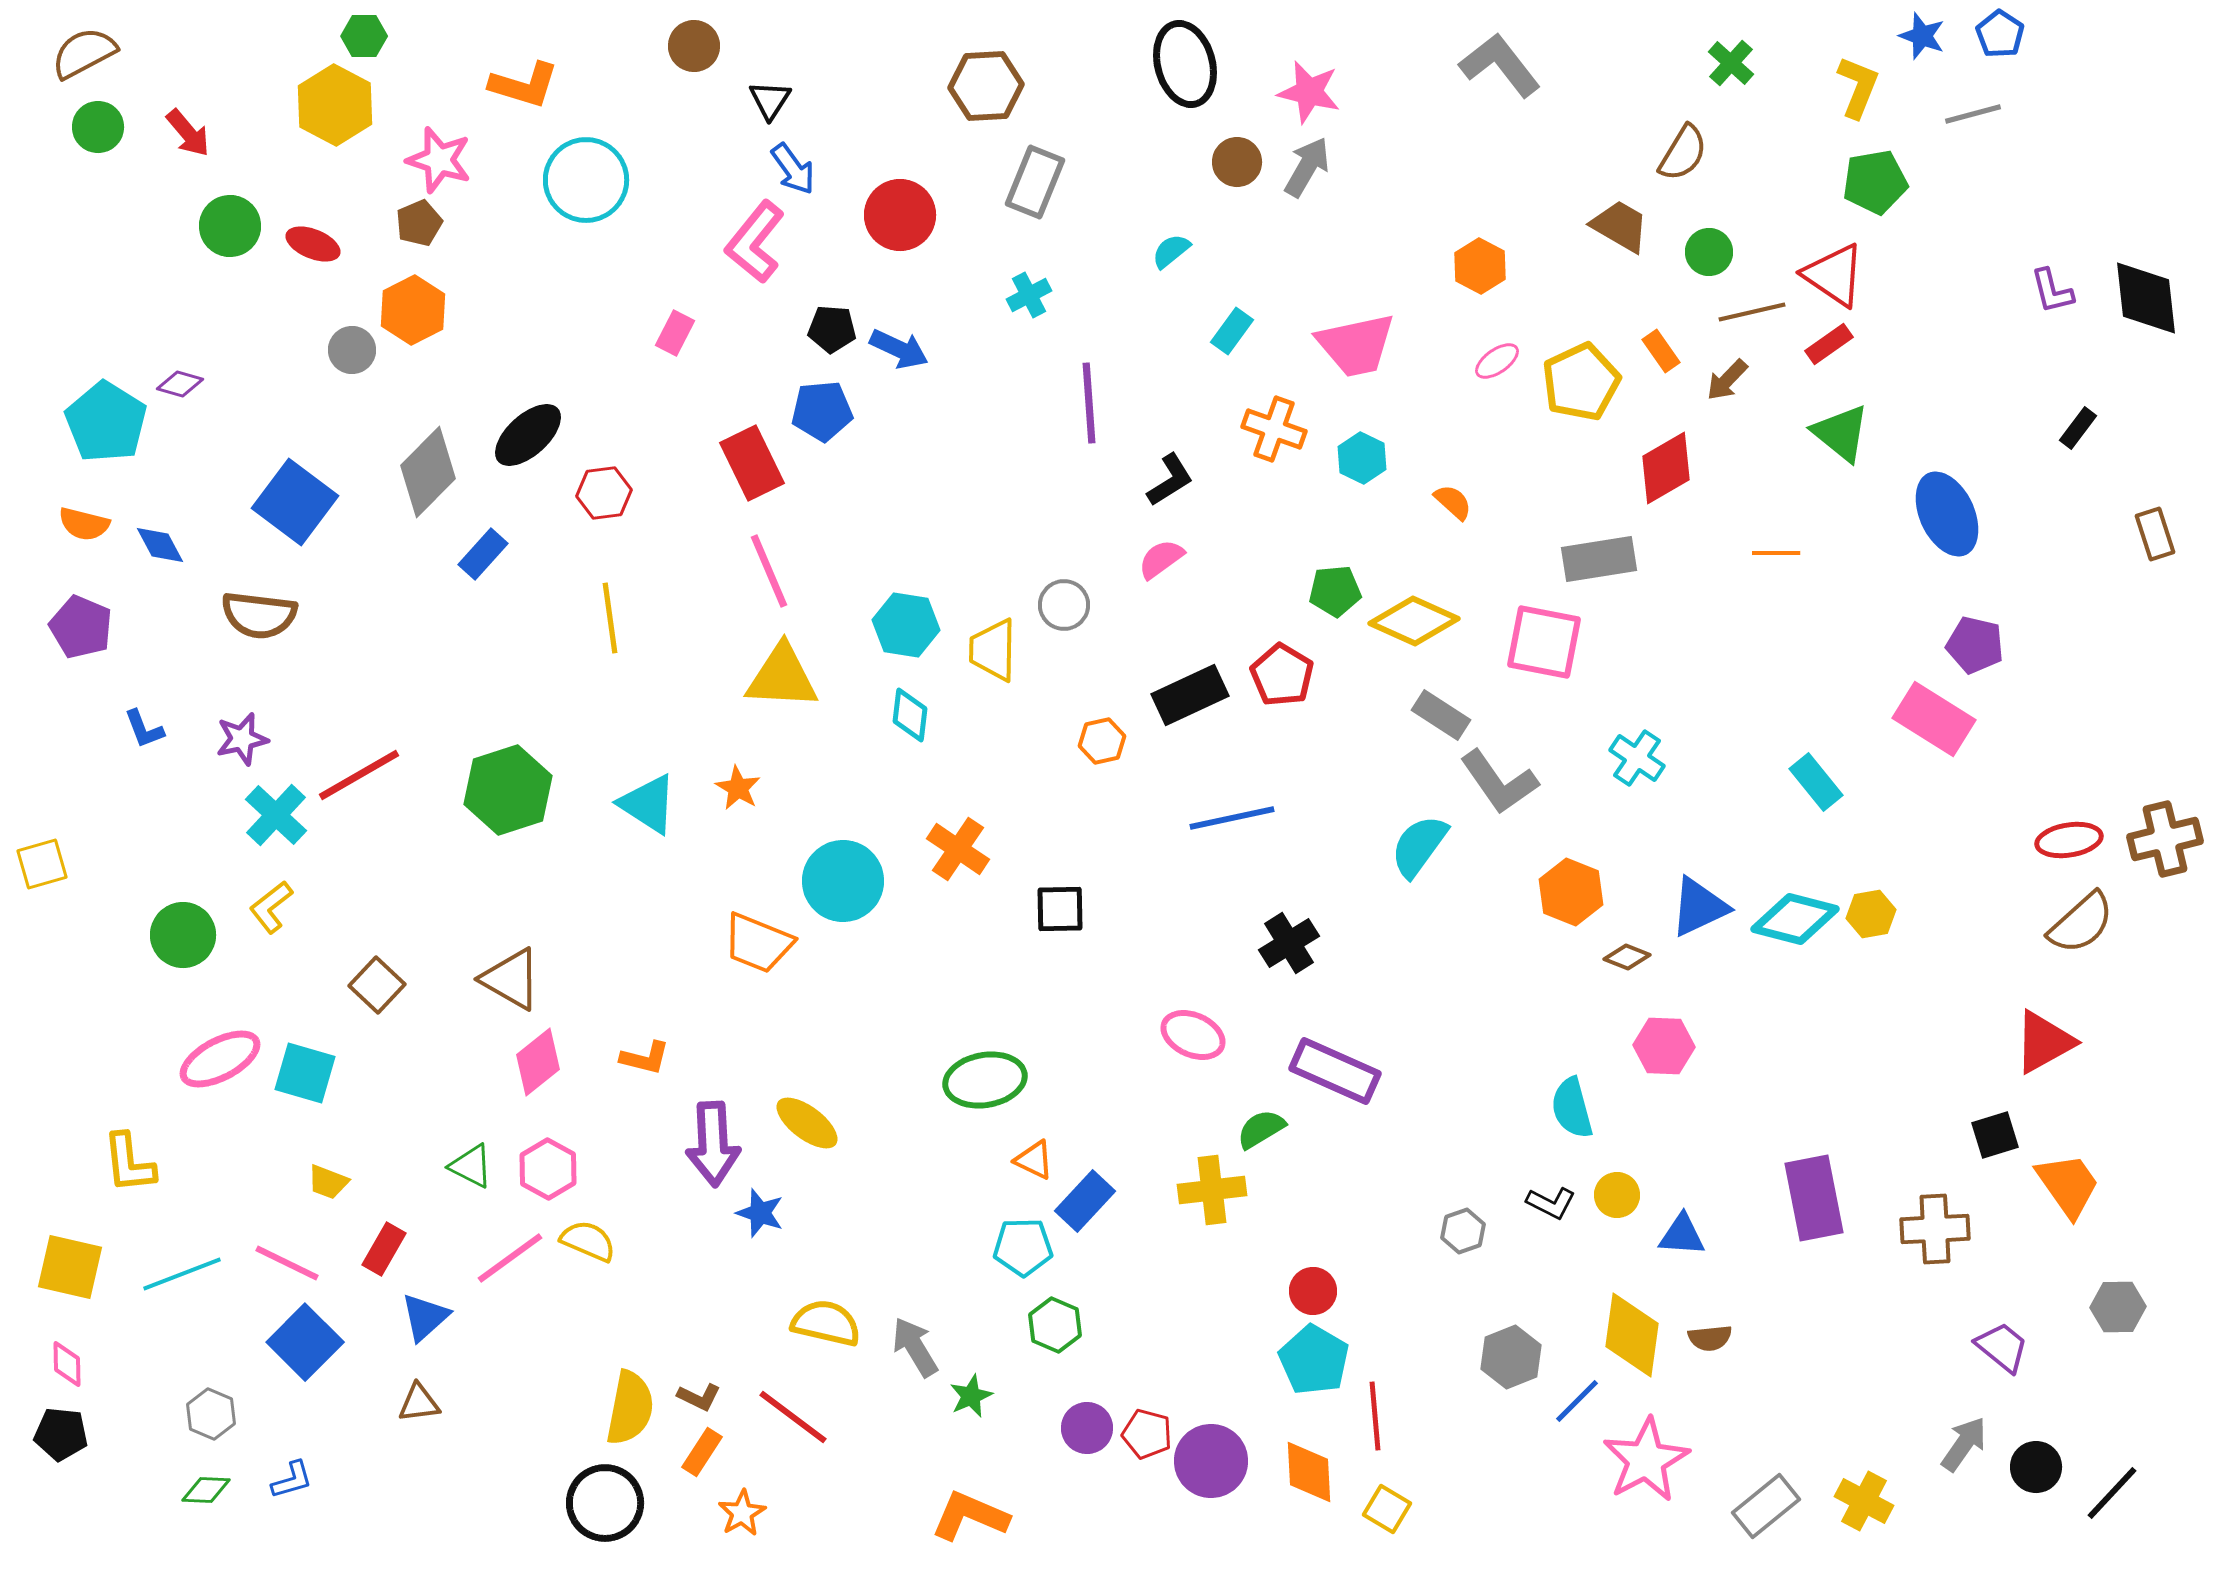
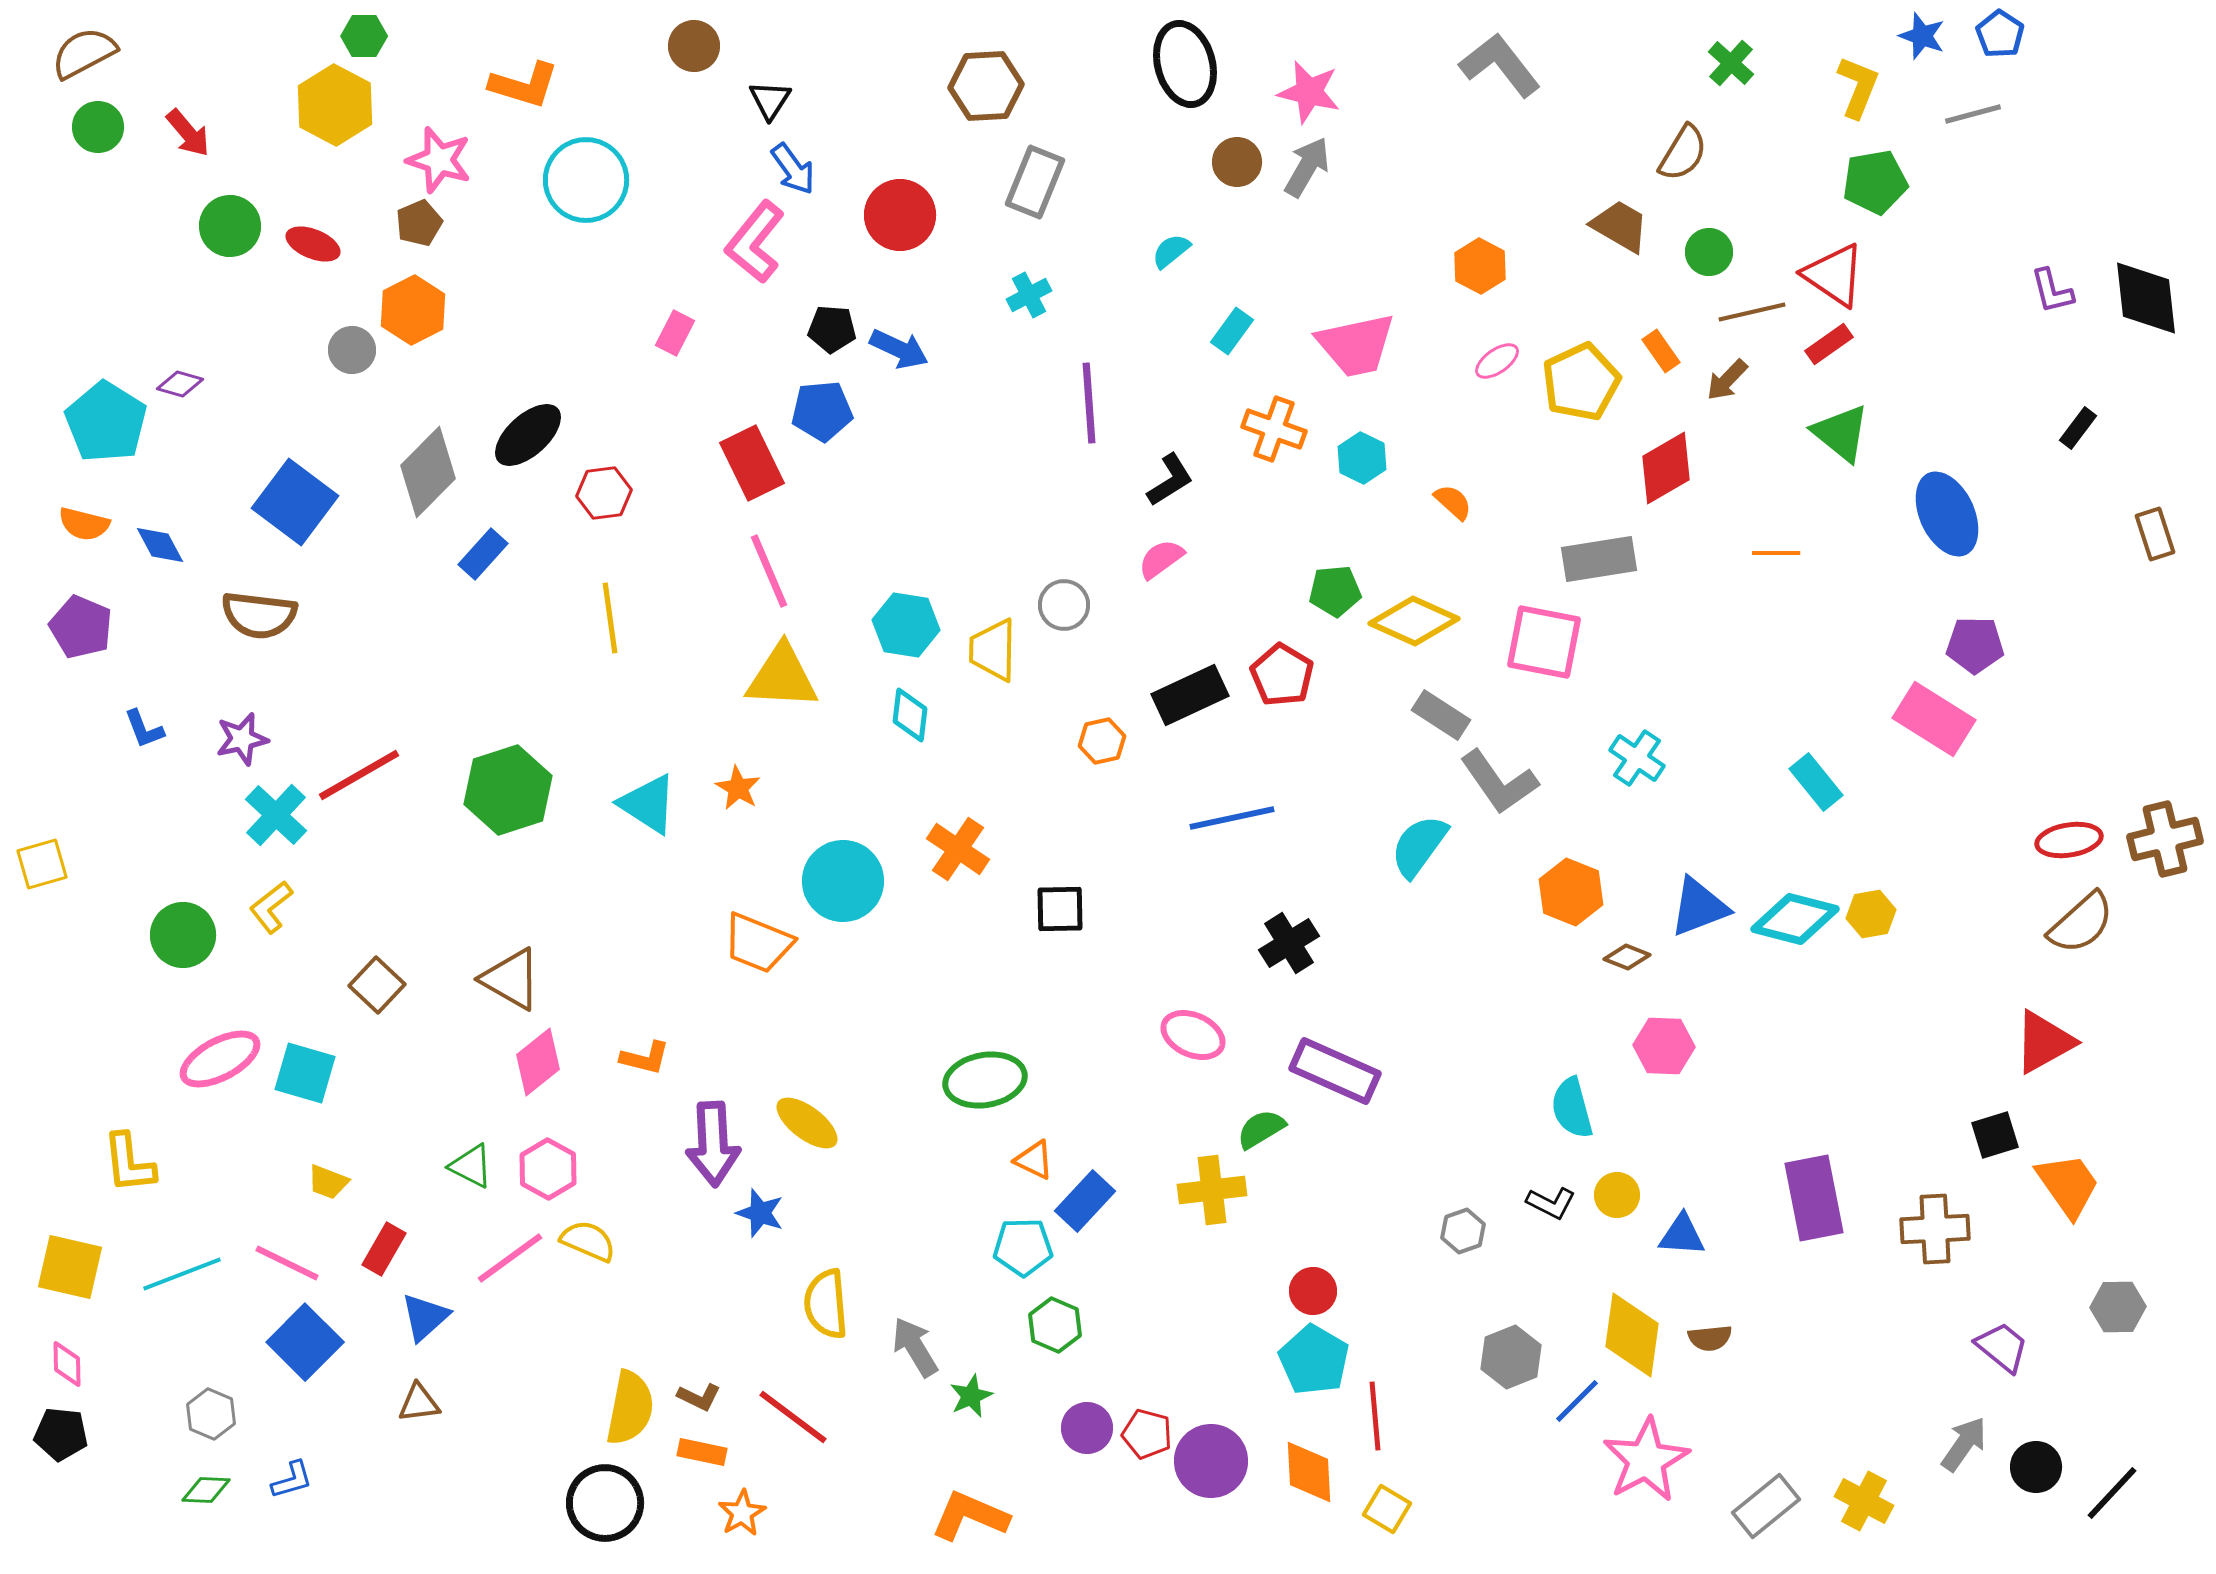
purple pentagon at (1975, 645): rotated 12 degrees counterclockwise
blue triangle at (1699, 907): rotated 4 degrees clockwise
yellow semicircle at (826, 1323): moved 19 px up; rotated 108 degrees counterclockwise
orange rectangle at (702, 1452): rotated 69 degrees clockwise
